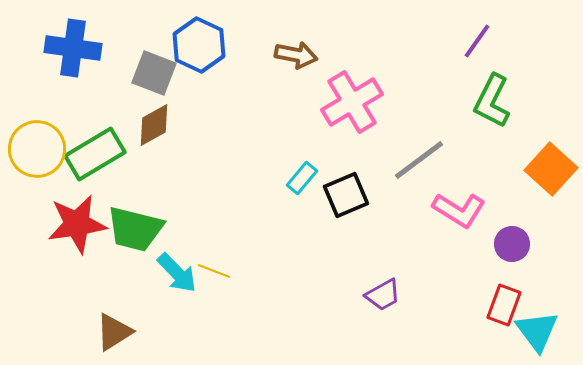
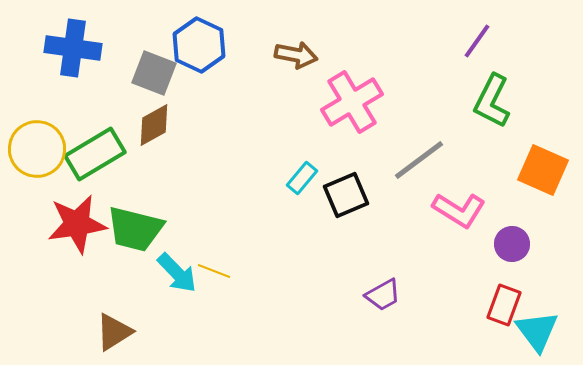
orange square: moved 8 px left, 1 px down; rotated 18 degrees counterclockwise
